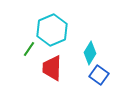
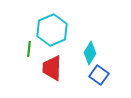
green line: rotated 28 degrees counterclockwise
